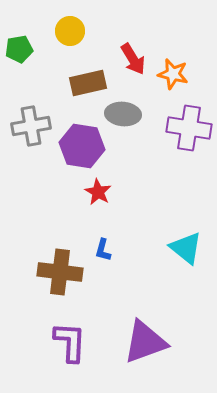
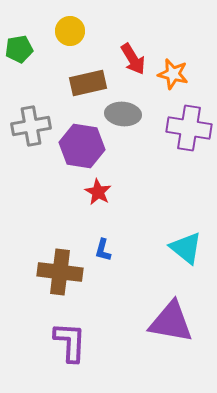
purple triangle: moved 26 px right, 20 px up; rotated 30 degrees clockwise
